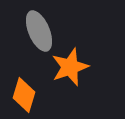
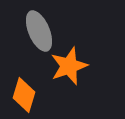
orange star: moved 1 px left, 1 px up
